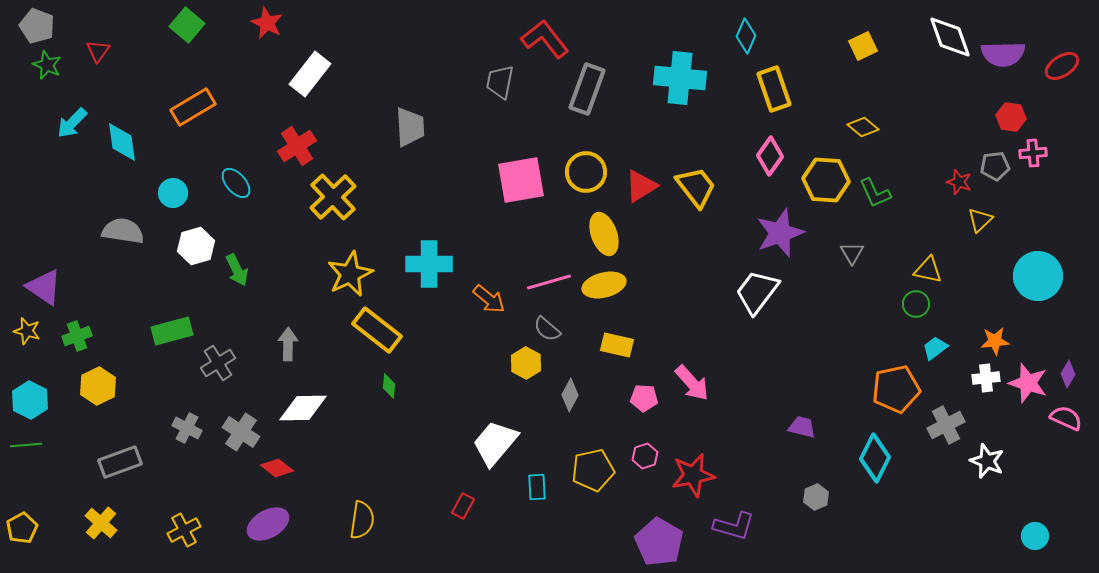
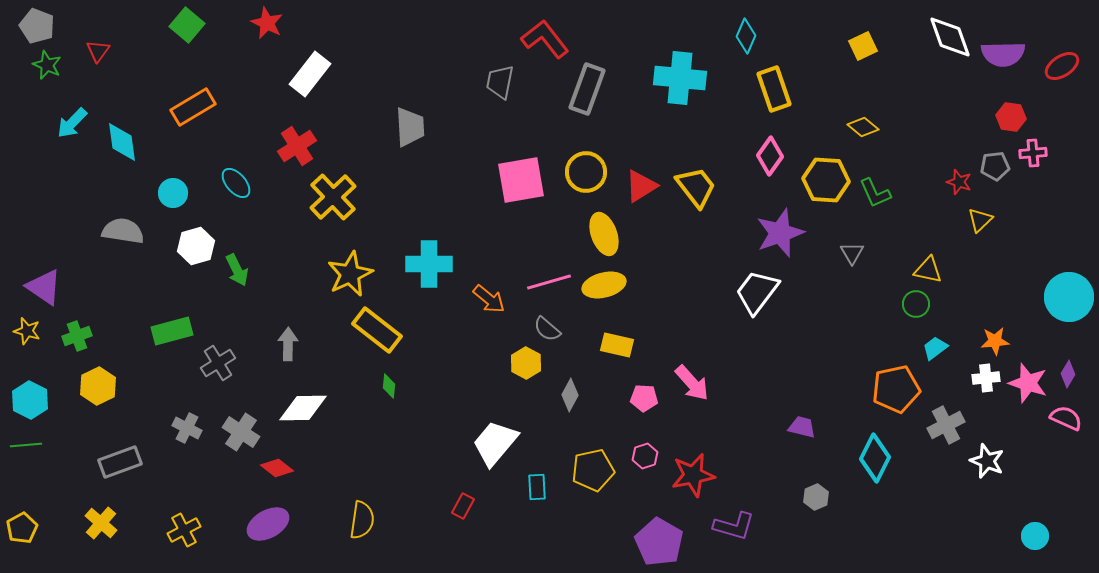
cyan circle at (1038, 276): moved 31 px right, 21 px down
